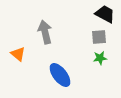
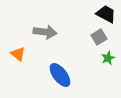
black trapezoid: moved 1 px right
gray arrow: rotated 110 degrees clockwise
gray square: rotated 28 degrees counterclockwise
green star: moved 8 px right; rotated 16 degrees counterclockwise
